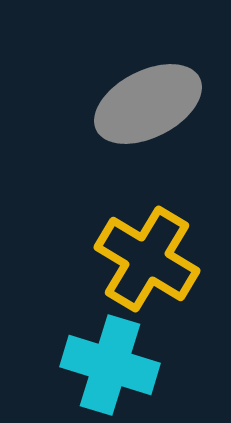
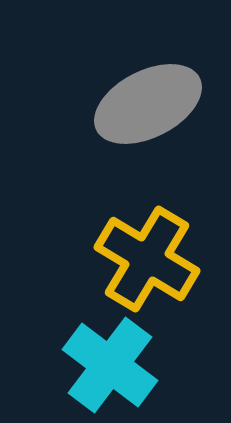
cyan cross: rotated 20 degrees clockwise
